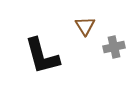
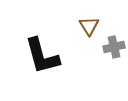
brown triangle: moved 4 px right
